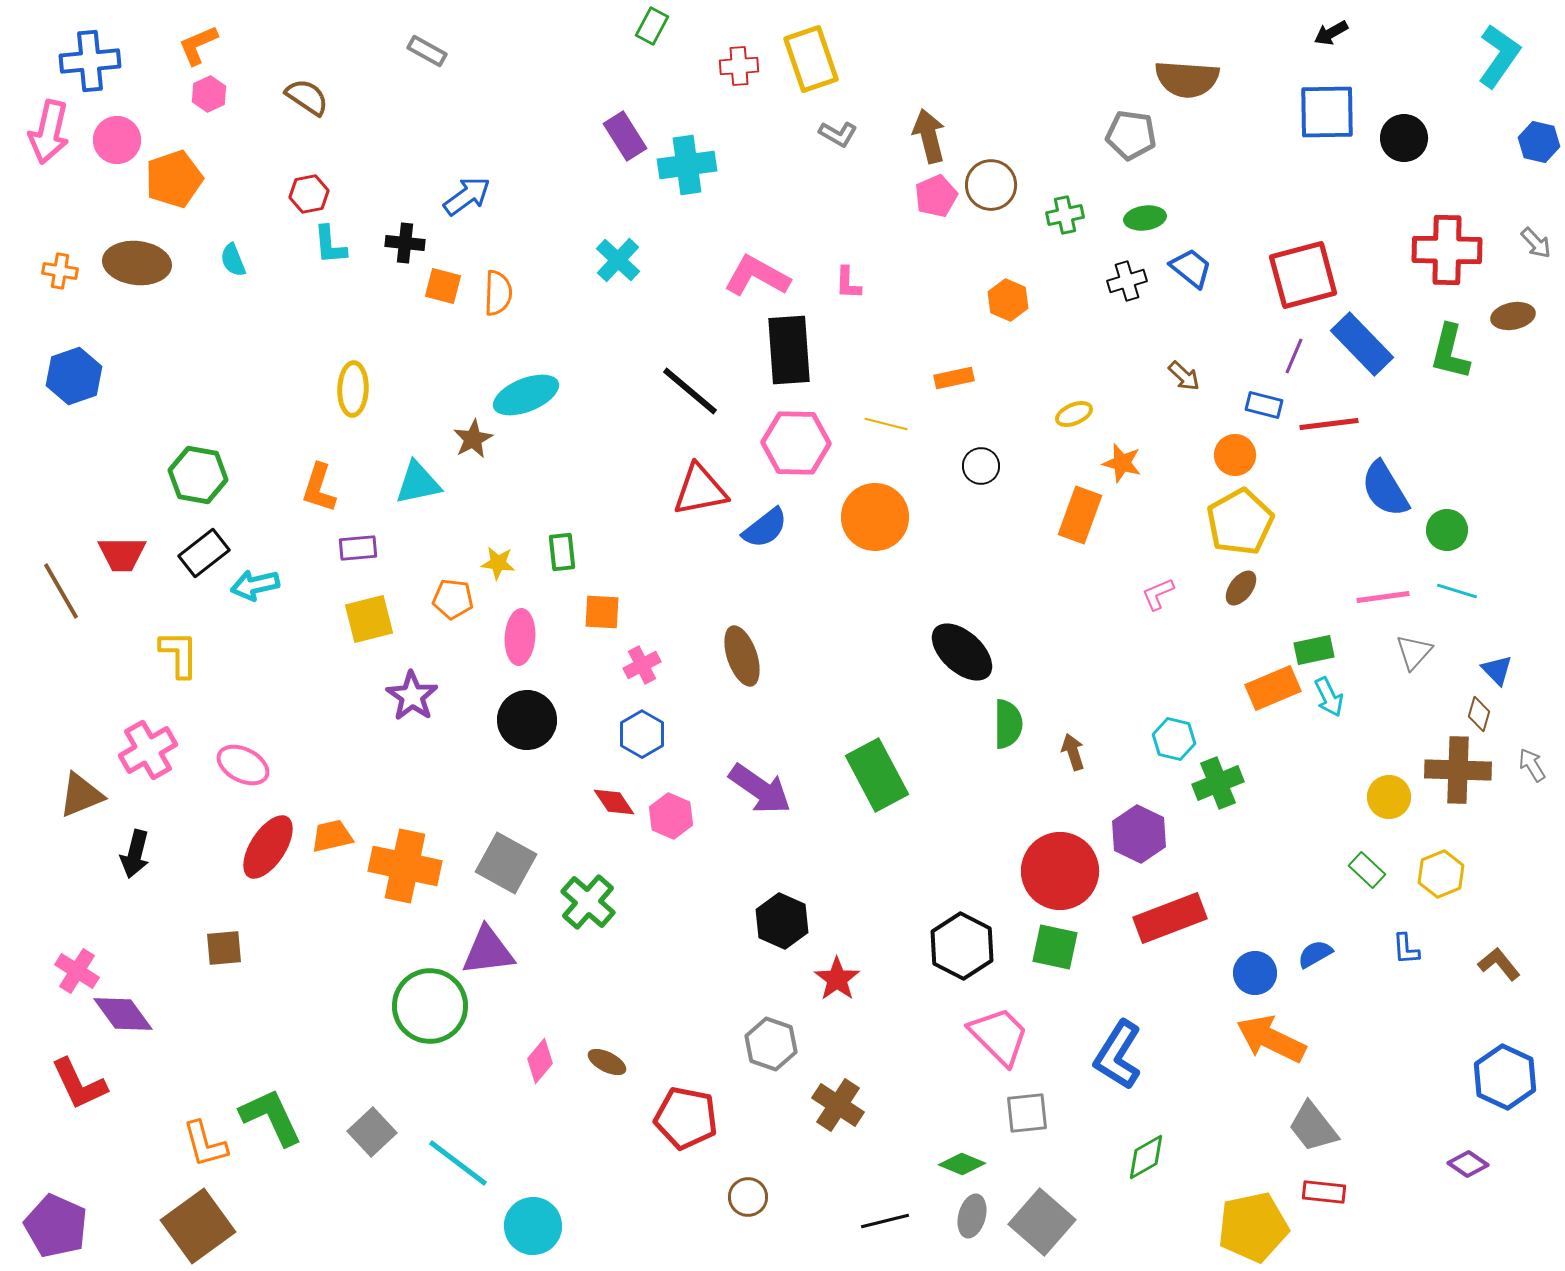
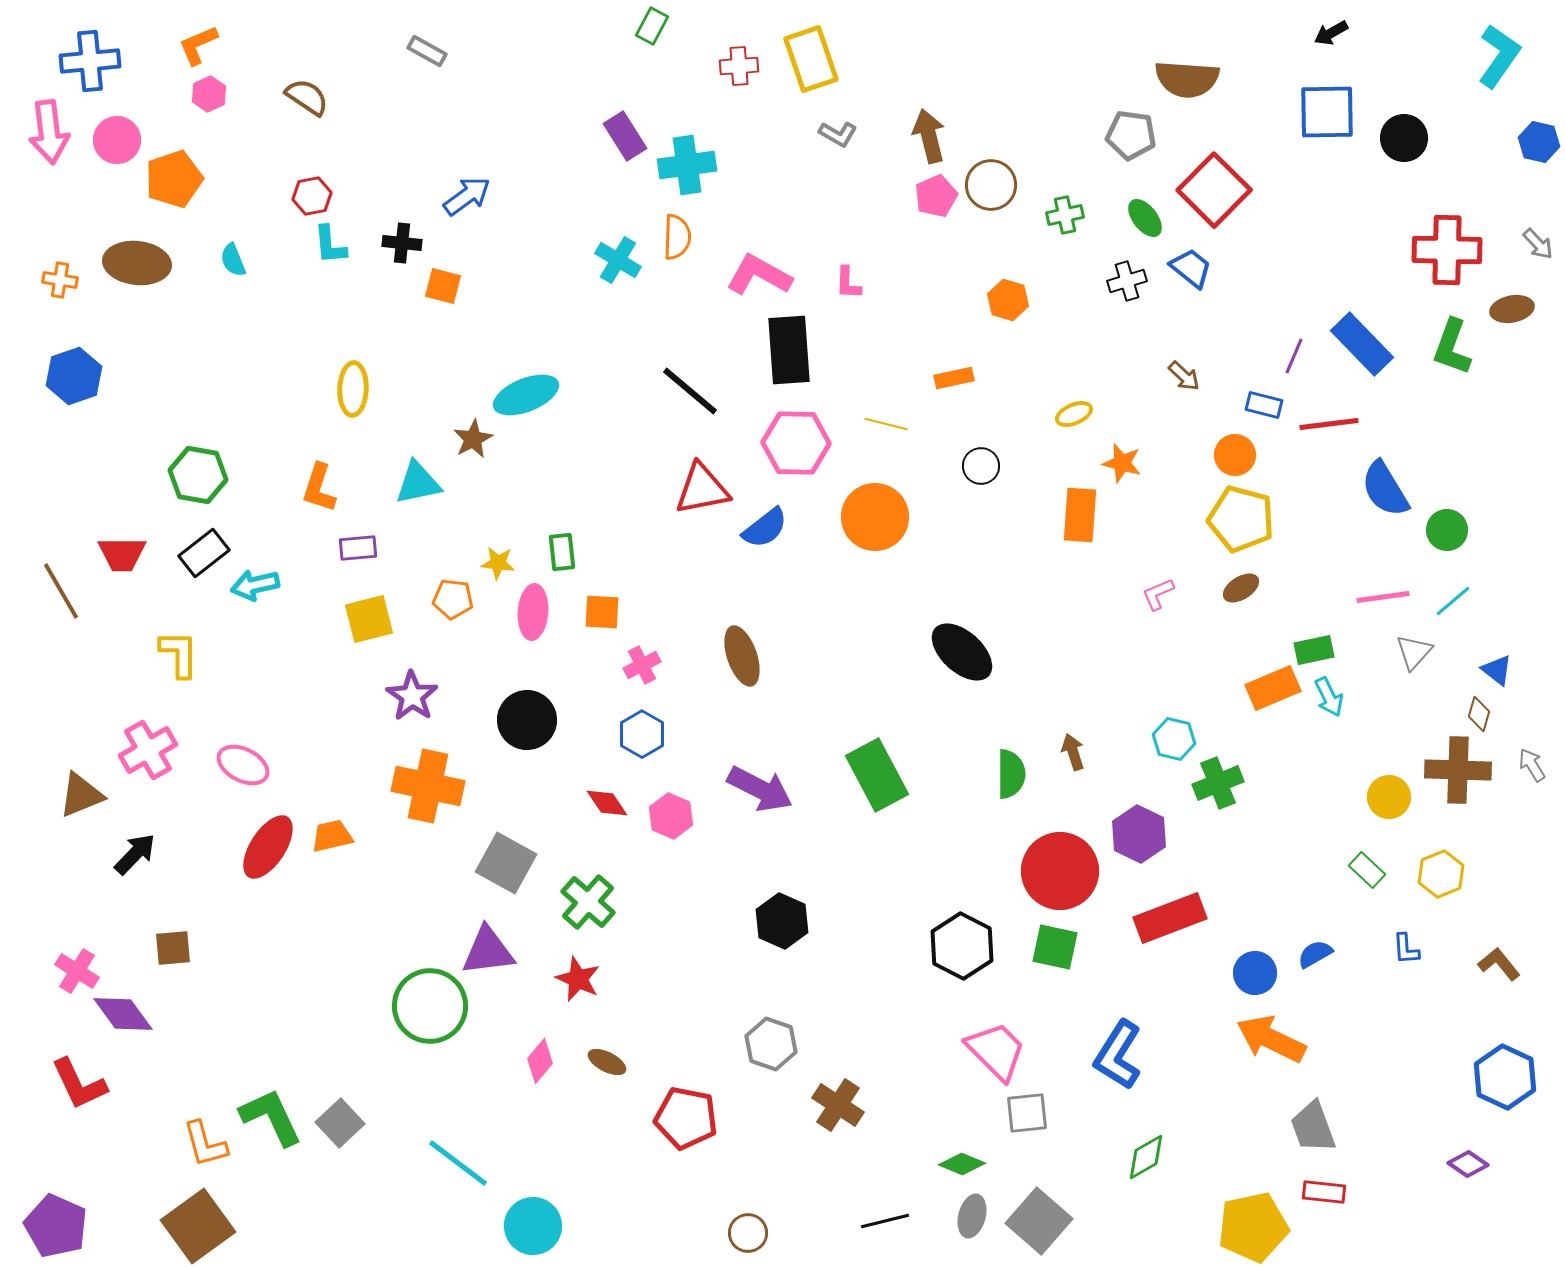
pink arrow at (49, 132): rotated 20 degrees counterclockwise
red hexagon at (309, 194): moved 3 px right, 2 px down
green ellipse at (1145, 218): rotated 60 degrees clockwise
black cross at (405, 243): moved 3 px left
gray arrow at (1536, 243): moved 2 px right, 1 px down
cyan cross at (618, 260): rotated 12 degrees counterclockwise
orange cross at (60, 271): moved 9 px down
red square at (1303, 275): moved 89 px left, 85 px up; rotated 30 degrees counterclockwise
pink L-shape at (757, 276): moved 2 px right, 1 px up
orange semicircle at (498, 293): moved 179 px right, 56 px up
orange hexagon at (1008, 300): rotated 6 degrees counterclockwise
brown ellipse at (1513, 316): moved 1 px left, 7 px up
green L-shape at (1450, 352): moved 2 px right, 5 px up; rotated 6 degrees clockwise
red triangle at (700, 490): moved 2 px right, 1 px up
orange rectangle at (1080, 515): rotated 16 degrees counterclockwise
yellow pentagon at (1240, 522): moved 1 px right, 3 px up; rotated 28 degrees counterclockwise
brown ellipse at (1241, 588): rotated 21 degrees clockwise
cyan line at (1457, 591): moved 4 px left, 10 px down; rotated 57 degrees counterclockwise
pink ellipse at (520, 637): moved 13 px right, 25 px up
blue triangle at (1497, 670): rotated 8 degrees counterclockwise
green semicircle at (1008, 724): moved 3 px right, 50 px down
purple arrow at (760, 789): rotated 8 degrees counterclockwise
red diamond at (614, 802): moved 7 px left, 1 px down
black arrow at (135, 854): rotated 150 degrees counterclockwise
orange cross at (405, 866): moved 23 px right, 80 px up
brown square at (224, 948): moved 51 px left
red star at (837, 979): moved 259 px left; rotated 12 degrees counterclockwise
pink trapezoid at (999, 1036): moved 3 px left, 15 px down
gray trapezoid at (1313, 1127): rotated 18 degrees clockwise
gray square at (372, 1132): moved 32 px left, 9 px up
brown circle at (748, 1197): moved 36 px down
gray square at (1042, 1222): moved 3 px left, 1 px up
